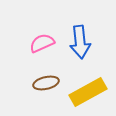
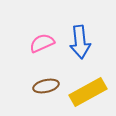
brown ellipse: moved 3 px down
